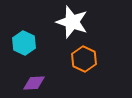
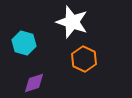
cyan hexagon: rotated 10 degrees counterclockwise
purple diamond: rotated 15 degrees counterclockwise
